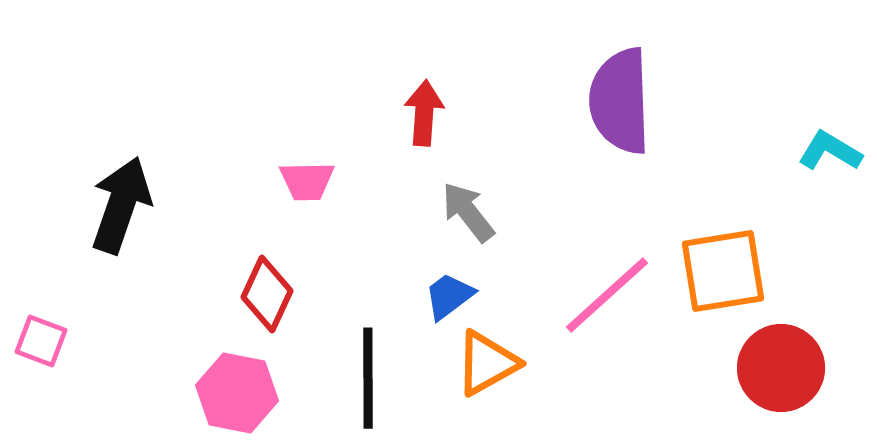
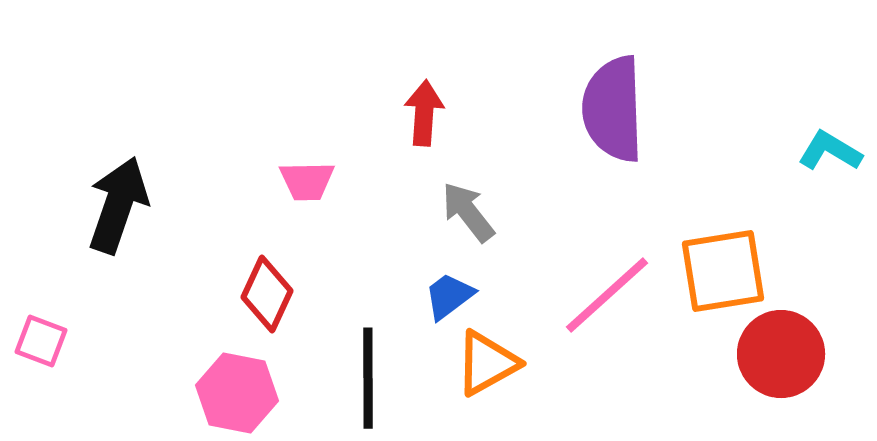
purple semicircle: moved 7 px left, 8 px down
black arrow: moved 3 px left
red circle: moved 14 px up
